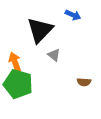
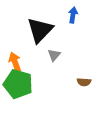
blue arrow: rotated 105 degrees counterclockwise
gray triangle: rotated 32 degrees clockwise
